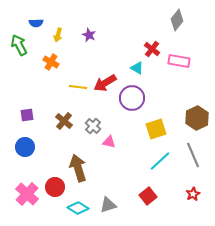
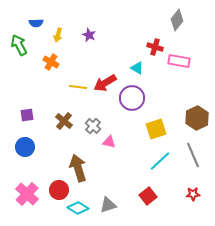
red cross: moved 3 px right, 2 px up; rotated 21 degrees counterclockwise
red circle: moved 4 px right, 3 px down
red star: rotated 24 degrees clockwise
